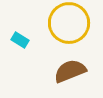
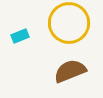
cyan rectangle: moved 4 px up; rotated 54 degrees counterclockwise
